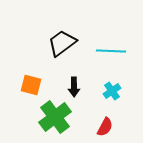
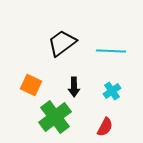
orange square: rotated 10 degrees clockwise
